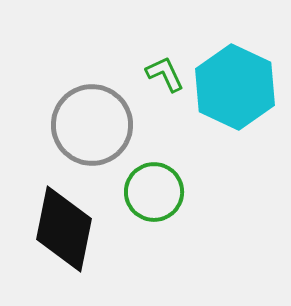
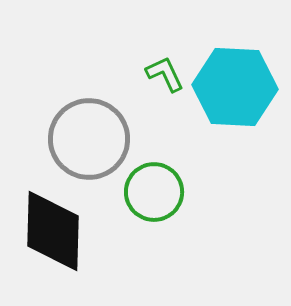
cyan hexagon: rotated 22 degrees counterclockwise
gray circle: moved 3 px left, 14 px down
black diamond: moved 11 px left, 2 px down; rotated 10 degrees counterclockwise
